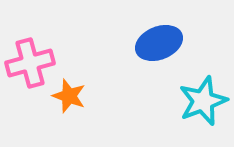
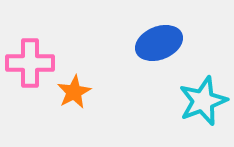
pink cross: rotated 15 degrees clockwise
orange star: moved 5 px right, 4 px up; rotated 24 degrees clockwise
